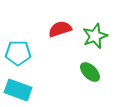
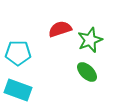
green star: moved 5 px left, 4 px down
green ellipse: moved 3 px left
